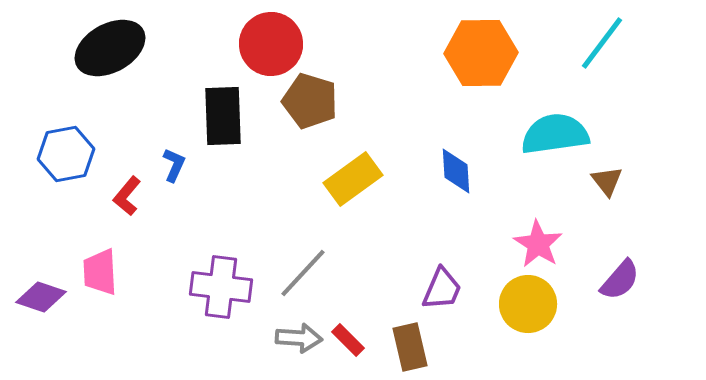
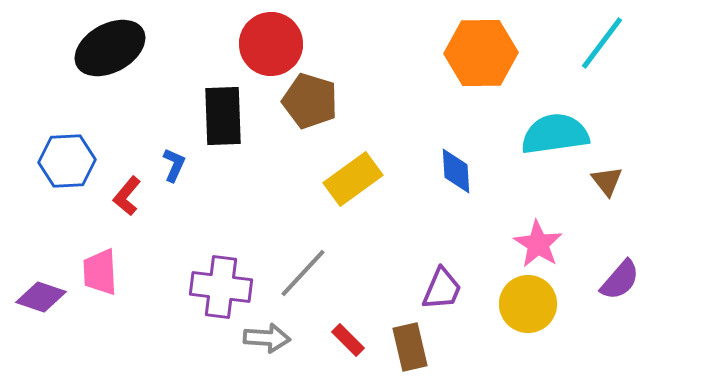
blue hexagon: moved 1 px right, 7 px down; rotated 8 degrees clockwise
gray arrow: moved 32 px left
